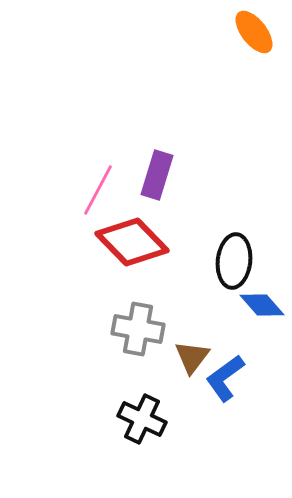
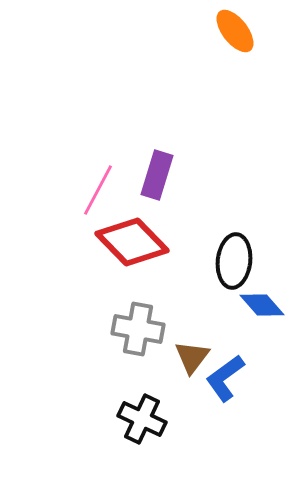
orange ellipse: moved 19 px left, 1 px up
